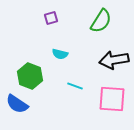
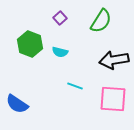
purple square: moved 9 px right; rotated 24 degrees counterclockwise
cyan semicircle: moved 2 px up
green hexagon: moved 32 px up
pink square: moved 1 px right
